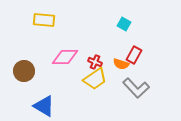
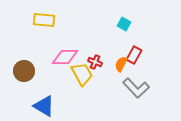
orange semicircle: rotated 98 degrees clockwise
yellow trapezoid: moved 13 px left, 5 px up; rotated 85 degrees counterclockwise
